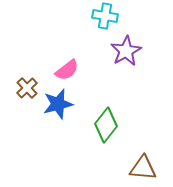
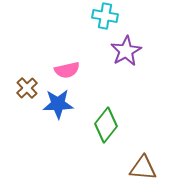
pink semicircle: rotated 25 degrees clockwise
blue star: rotated 12 degrees clockwise
